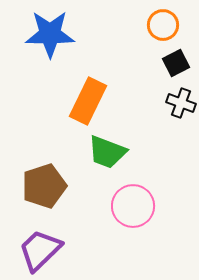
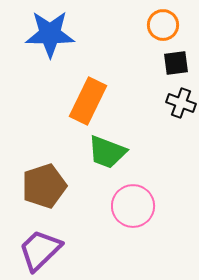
black square: rotated 20 degrees clockwise
